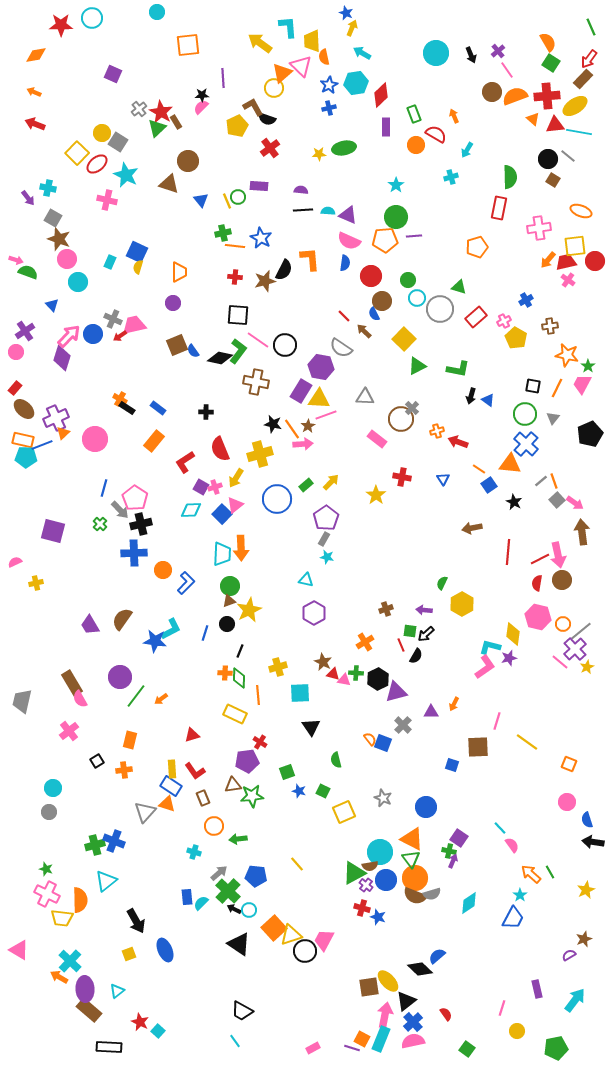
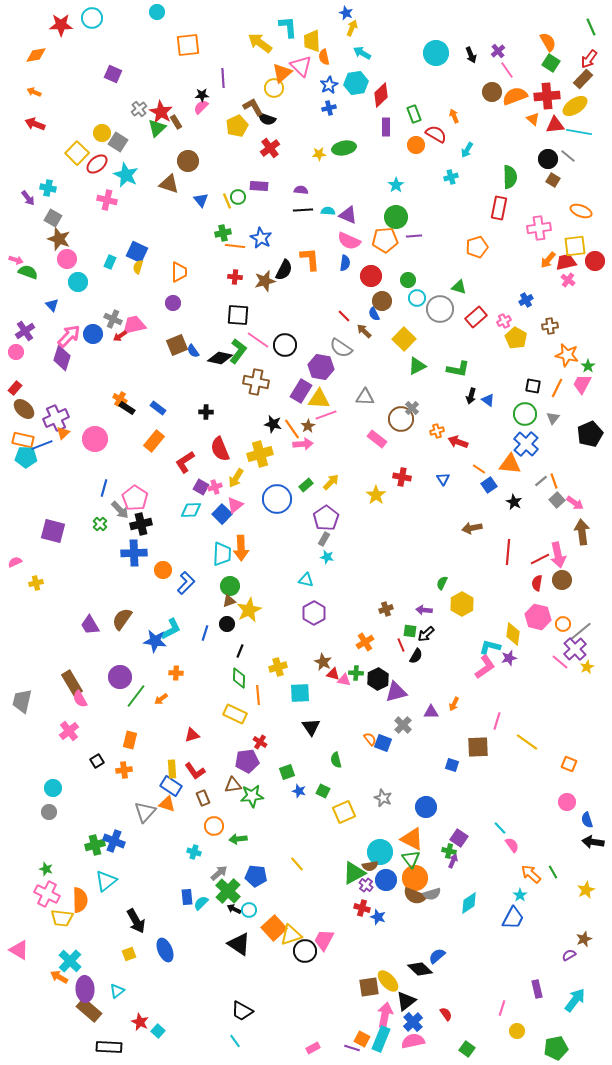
orange cross at (225, 673): moved 49 px left
green line at (550, 872): moved 3 px right
